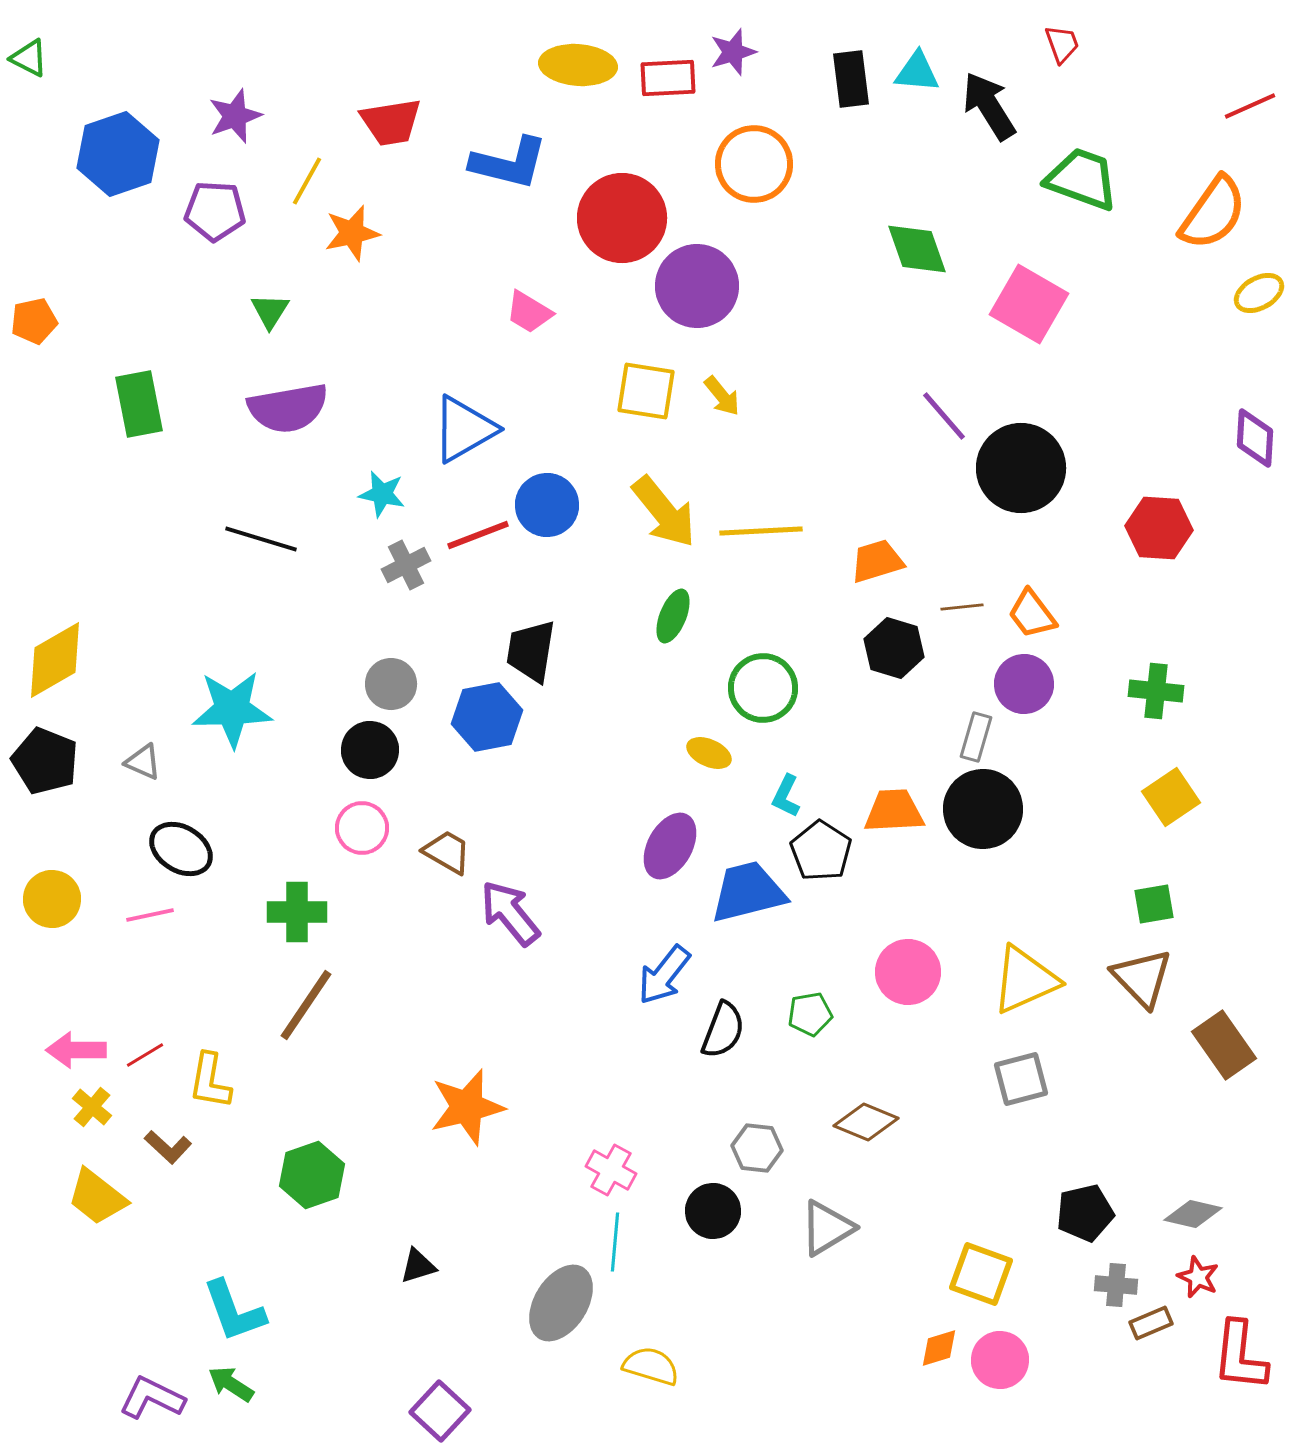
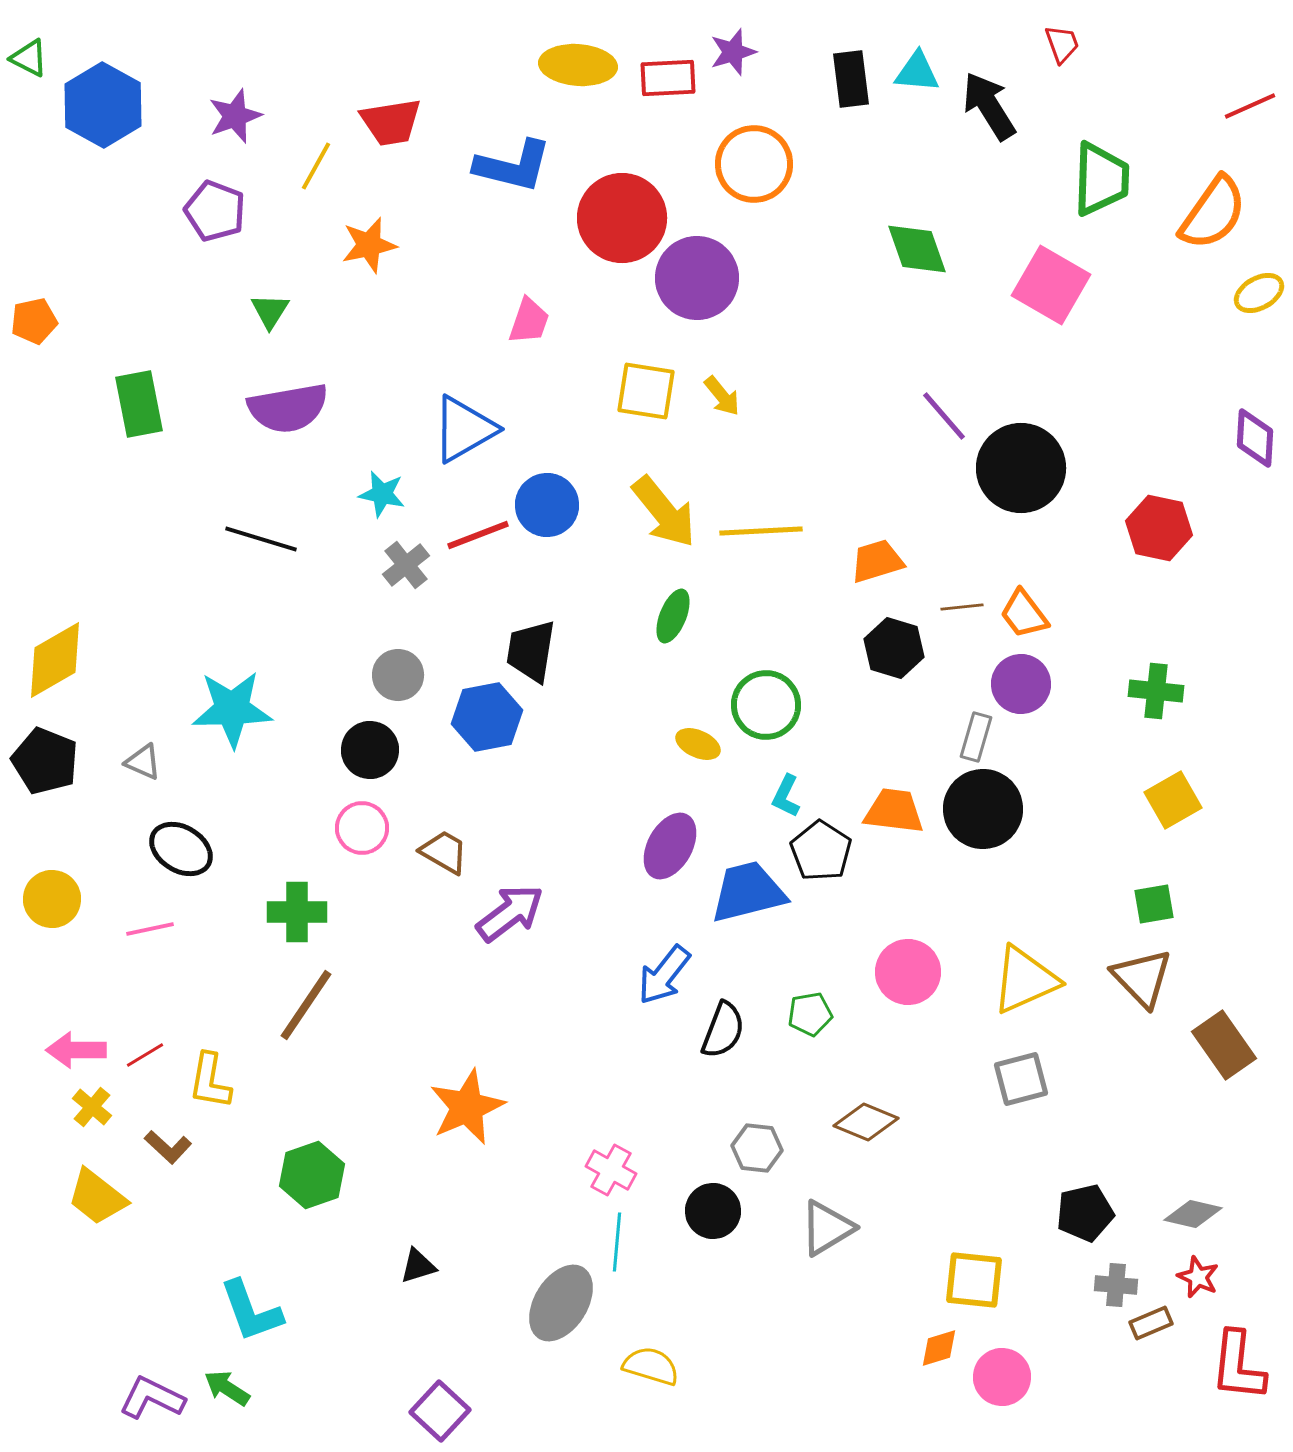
blue hexagon at (118, 154): moved 15 px left, 49 px up; rotated 12 degrees counterclockwise
blue L-shape at (509, 163): moved 4 px right, 3 px down
green trapezoid at (1082, 179): moved 19 px right; rotated 72 degrees clockwise
yellow line at (307, 181): moved 9 px right, 15 px up
purple pentagon at (215, 211): rotated 18 degrees clockwise
orange star at (352, 233): moved 17 px right, 12 px down
purple circle at (697, 286): moved 8 px up
pink square at (1029, 304): moved 22 px right, 19 px up
pink trapezoid at (529, 312): moved 9 px down; rotated 102 degrees counterclockwise
red hexagon at (1159, 528): rotated 8 degrees clockwise
gray cross at (406, 565): rotated 12 degrees counterclockwise
orange trapezoid at (1032, 614): moved 8 px left
gray circle at (391, 684): moved 7 px right, 9 px up
purple circle at (1024, 684): moved 3 px left
green circle at (763, 688): moved 3 px right, 17 px down
yellow ellipse at (709, 753): moved 11 px left, 9 px up
yellow square at (1171, 797): moved 2 px right, 3 px down; rotated 4 degrees clockwise
orange trapezoid at (894, 811): rotated 10 degrees clockwise
brown trapezoid at (447, 852): moved 3 px left
purple arrow at (510, 913): rotated 92 degrees clockwise
pink line at (150, 915): moved 14 px down
orange star at (467, 1107): rotated 10 degrees counterclockwise
cyan line at (615, 1242): moved 2 px right
yellow square at (981, 1274): moved 7 px left, 6 px down; rotated 14 degrees counterclockwise
cyan L-shape at (234, 1311): moved 17 px right
red L-shape at (1240, 1356): moved 2 px left, 10 px down
pink circle at (1000, 1360): moved 2 px right, 17 px down
green arrow at (231, 1384): moved 4 px left, 4 px down
